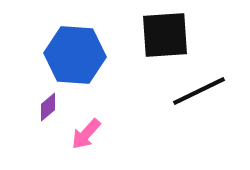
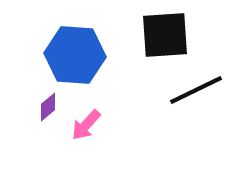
black line: moved 3 px left, 1 px up
pink arrow: moved 9 px up
